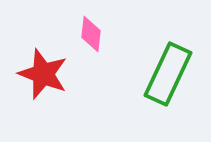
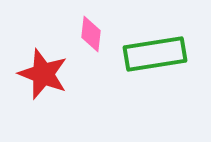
green rectangle: moved 13 px left, 20 px up; rotated 56 degrees clockwise
